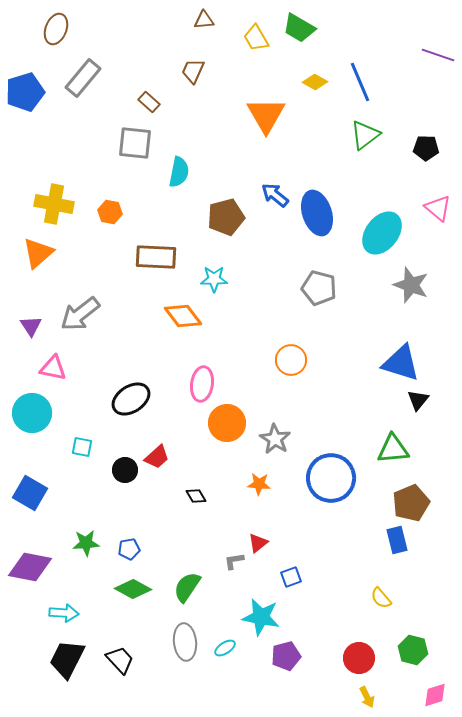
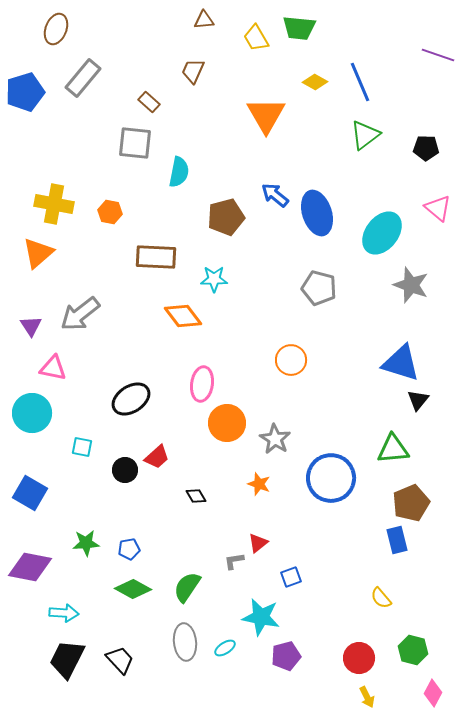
green trapezoid at (299, 28): rotated 24 degrees counterclockwise
orange star at (259, 484): rotated 15 degrees clockwise
pink diamond at (435, 695): moved 2 px left, 2 px up; rotated 44 degrees counterclockwise
